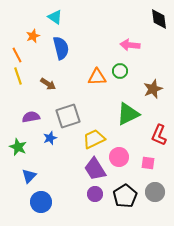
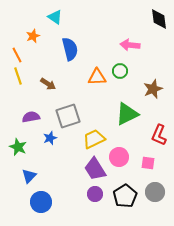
blue semicircle: moved 9 px right, 1 px down
green triangle: moved 1 px left
